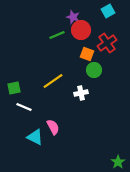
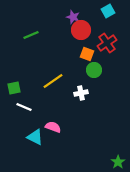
green line: moved 26 px left
pink semicircle: rotated 42 degrees counterclockwise
